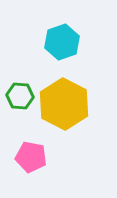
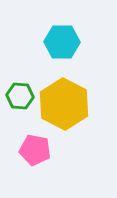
cyan hexagon: rotated 20 degrees clockwise
pink pentagon: moved 4 px right, 7 px up
